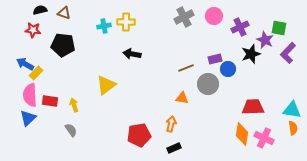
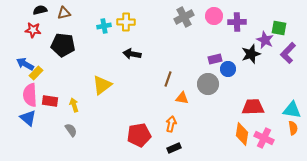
brown triangle: rotated 32 degrees counterclockwise
purple cross: moved 3 px left, 5 px up; rotated 24 degrees clockwise
brown line: moved 18 px left, 11 px down; rotated 49 degrees counterclockwise
yellow triangle: moved 4 px left
blue triangle: rotated 36 degrees counterclockwise
